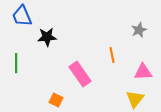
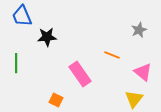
orange line: rotated 56 degrees counterclockwise
pink triangle: rotated 42 degrees clockwise
yellow triangle: moved 1 px left
